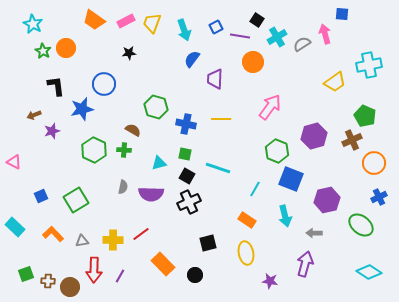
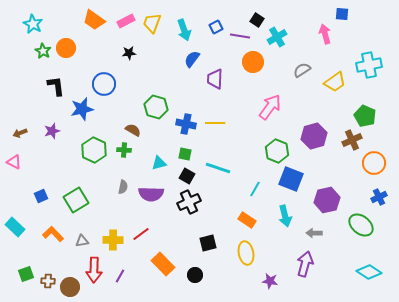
gray semicircle at (302, 44): moved 26 px down
brown arrow at (34, 115): moved 14 px left, 18 px down
yellow line at (221, 119): moved 6 px left, 4 px down
